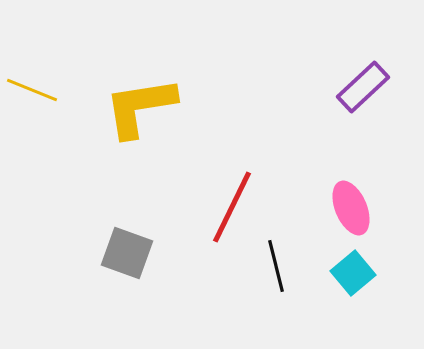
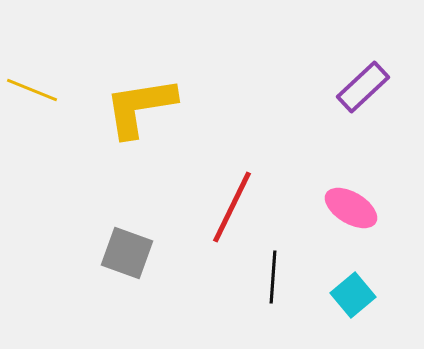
pink ellipse: rotated 36 degrees counterclockwise
black line: moved 3 px left, 11 px down; rotated 18 degrees clockwise
cyan square: moved 22 px down
